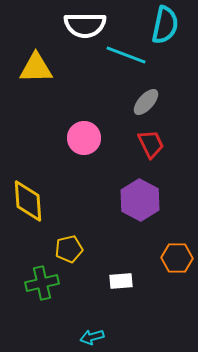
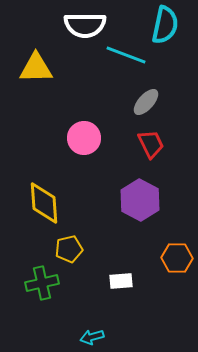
yellow diamond: moved 16 px right, 2 px down
